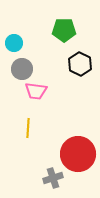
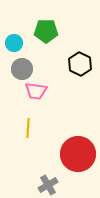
green pentagon: moved 18 px left, 1 px down
gray cross: moved 5 px left, 7 px down; rotated 12 degrees counterclockwise
